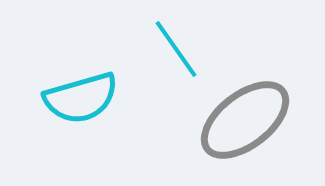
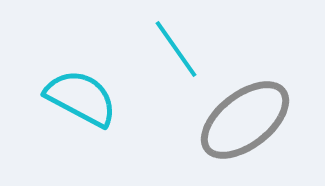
cyan semicircle: rotated 136 degrees counterclockwise
